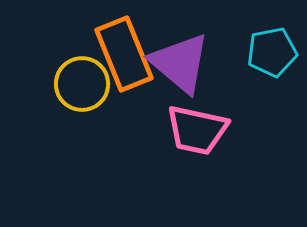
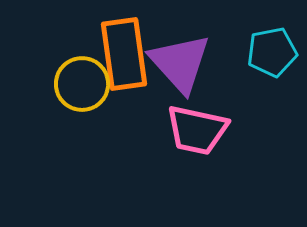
orange rectangle: rotated 14 degrees clockwise
purple triangle: rotated 8 degrees clockwise
